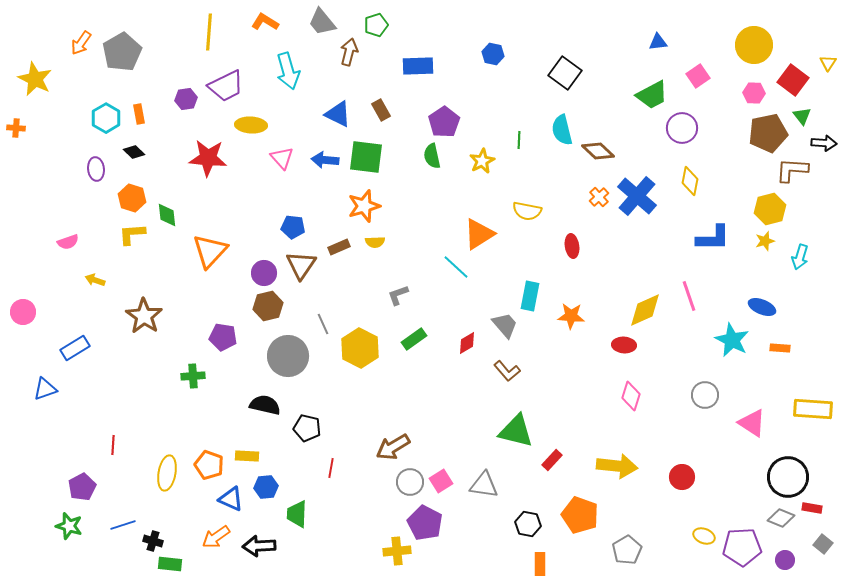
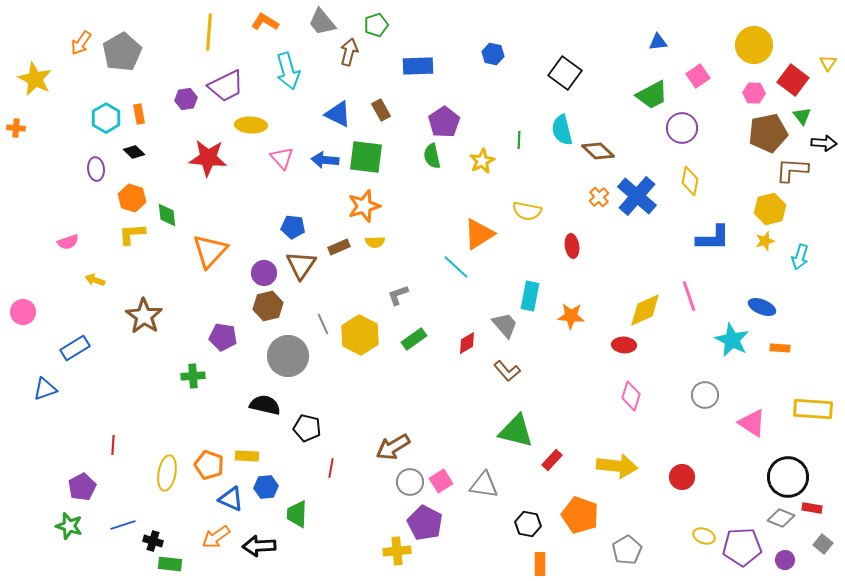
yellow hexagon at (360, 348): moved 13 px up
